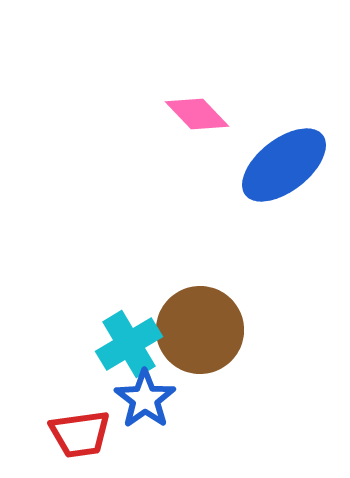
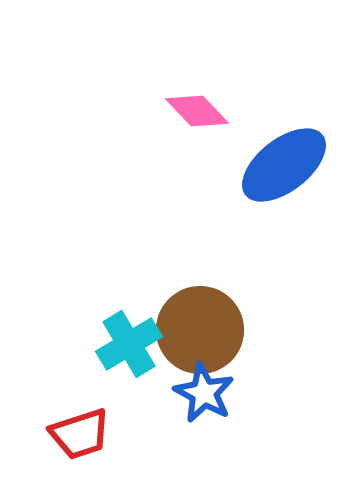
pink diamond: moved 3 px up
blue star: moved 59 px right, 6 px up; rotated 8 degrees counterclockwise
red trapezoid: rotated 10 degrees counterclockwise
